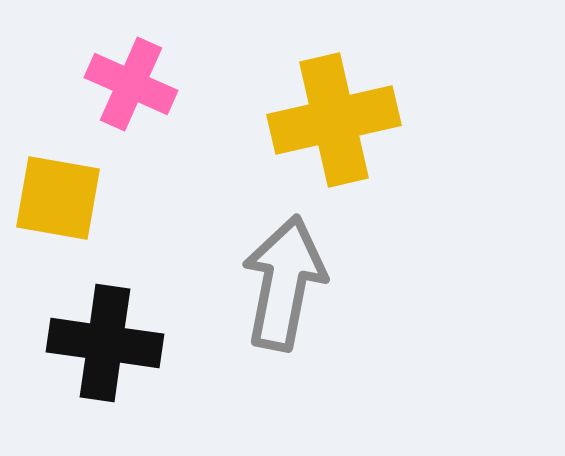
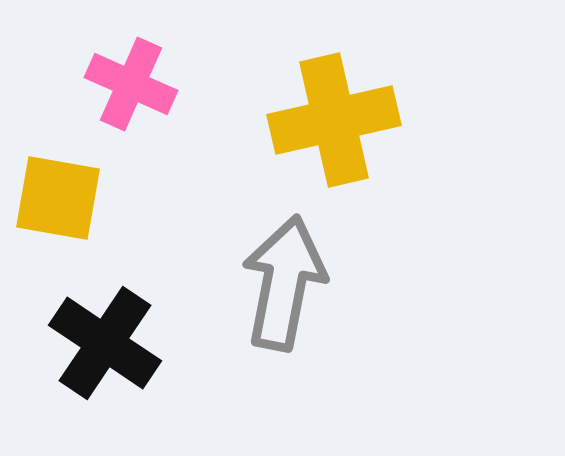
black cross: rotated 26 degrees clockwise
